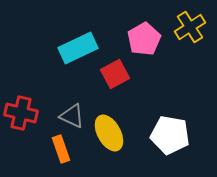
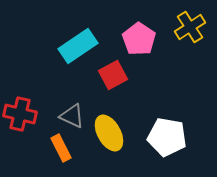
pink pentagon: moved 5 px left; rotated 8 degrees counterclockwise
cyan rectangle: moved 2 px up; rotated 9 degrees counterclockwise
red square: moved 2 px left, 1 px down
red cross: moved 1 px left, 1 px down
white pentagon: moved 3 px left, 2 px down
orange rectangle: moved 1 px up; rotated 8 degrees counterclockwise
